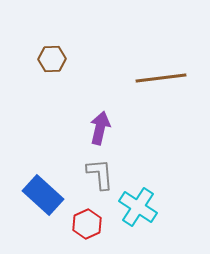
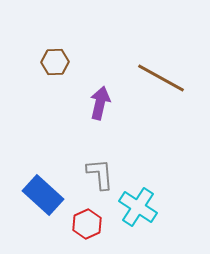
brown hexagon: moved 3 px right, 3 px down
brown line: rotated 36 degrees clockwise
purple arrow: moved 25 px up
